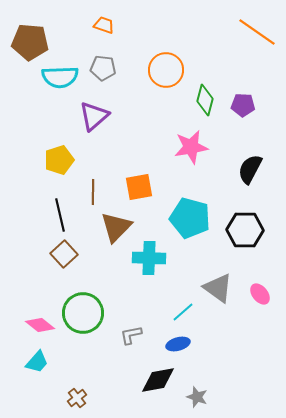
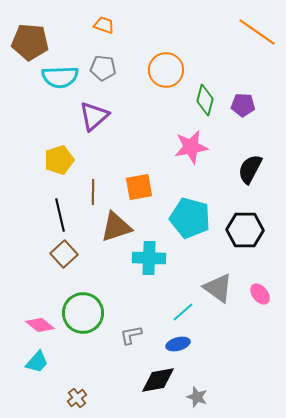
brown triangle: rotated 28 degrees clockwise
